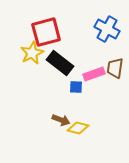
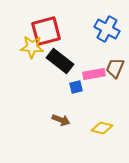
red square: moved 1 px up
yellow star: moved 6 px up; rotated 30 degrees clockwise
black rectangle: moved 2 px up
brown trapezoid: rotated 15 degrees clockwise
pink rectangle: rotated 10 degrees clockwise
blue square: rotated 16 degrees counterclockwise
yellow diamond: moved 24 px right
